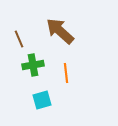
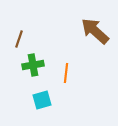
brown arrow: moved 35 px right
brown line: rotated 42 degrees clockwise
orange line: rotated 12 degrees clockwise
